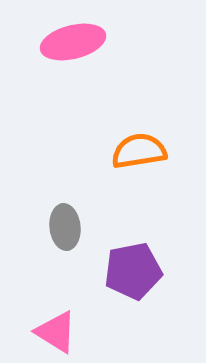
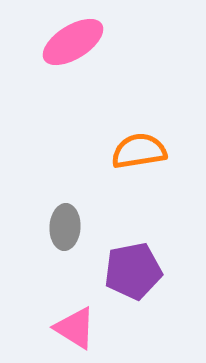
pink ellipse: rotated 18 degrees counterclockwise
gray ellipse: rotated 9 degrees clockwise
pink triangle: moved 19 px right, 4 px up
